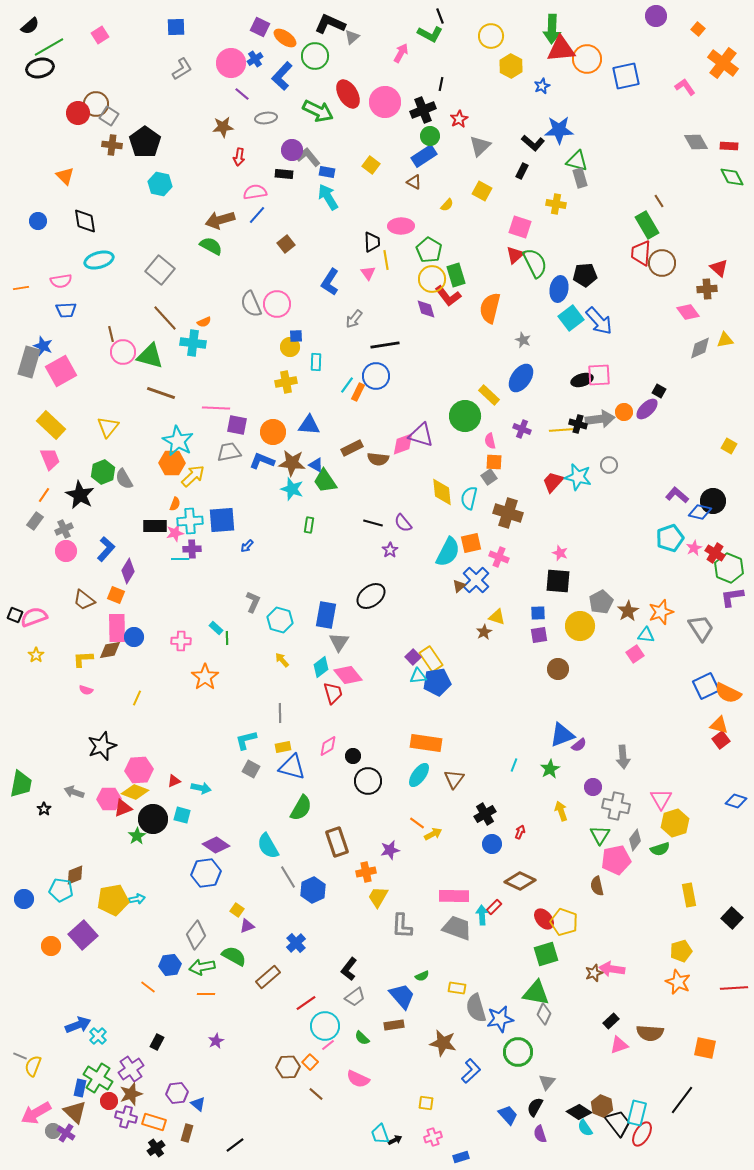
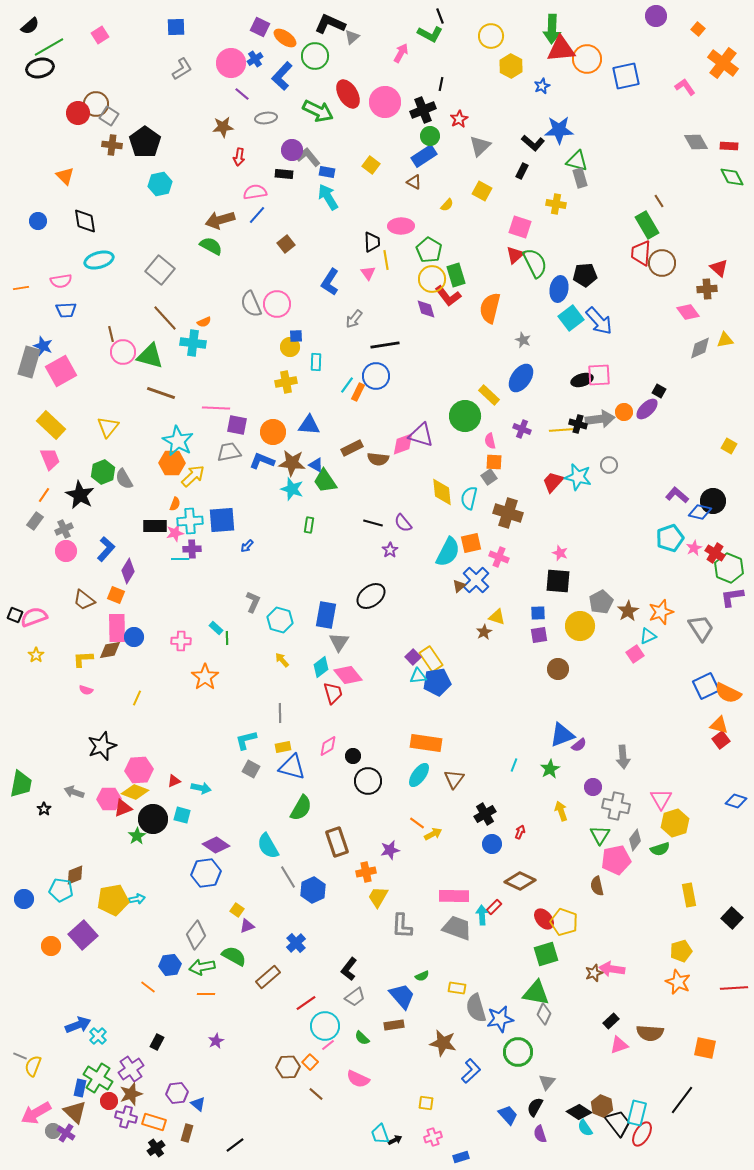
cyan hexagon at (160, 184): rotated 25 degrees counterclockwise
cyan triangle at (646, 635): moved 2 px right, 1 px down; rotated 30 degrees counterclockwise
